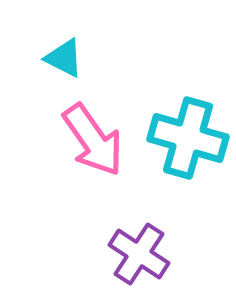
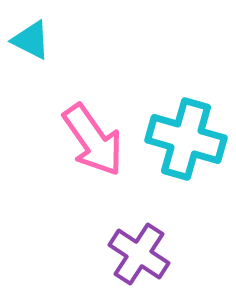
cyan triangle: moved 33 px left, 18 px up
cyan cross: moved 2 px left, 1 px down
